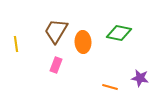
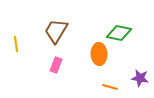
orange ellipse: moved 16 px right, 12 px down
